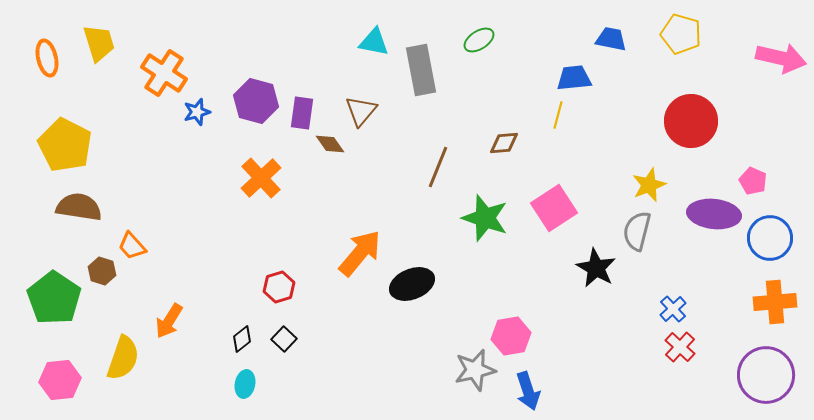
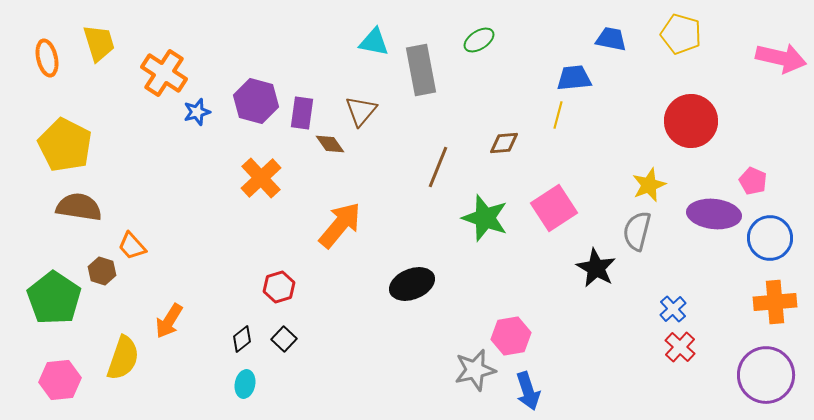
orange arrow at (360, 253): moved 20 px left, 28 px up
